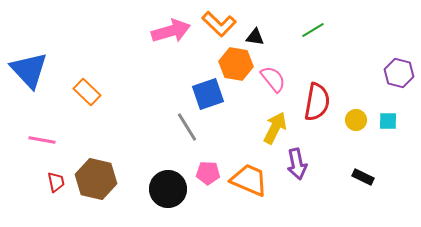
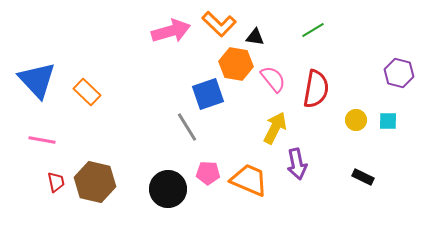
blue triangle: moved 8 px right, 10 px down
red semicircle: moved 1 px left, 13 px up
brown hexagon: moved 1 px left, 3 px down
